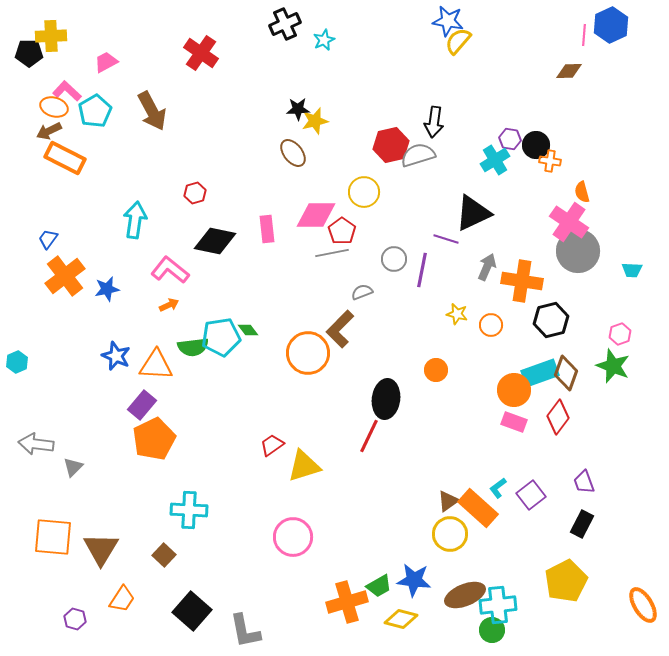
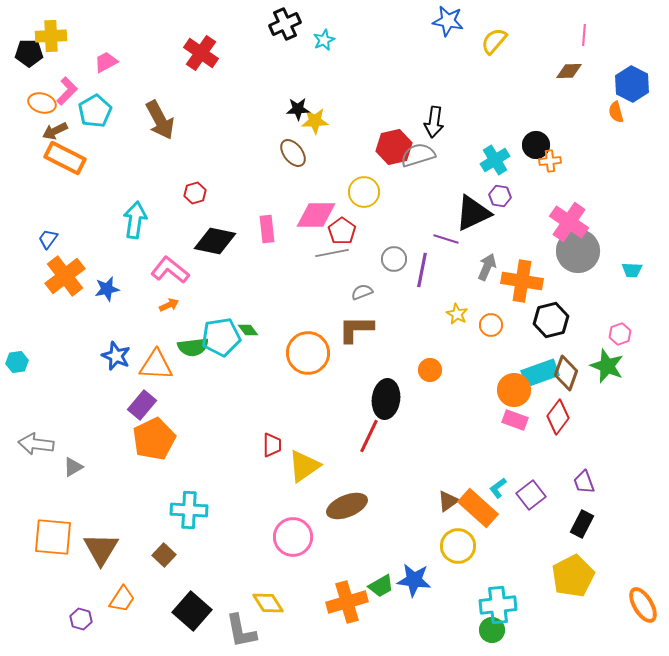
blue hexagon at (611, 25): moved 21 px right, 59 px down; rotated 8 degrees counterclockwise
yellow semicircle at (458, 41): moved 36 px right
pink L-shape at (67, 91): rotated 92 degrees clockwise
orange ellipse at (54, 107): moved 12 px left, 4 px up
brown arrow at (152, 111): moved 8 px right, 9 px down
yellow star at (315, 121): rotated 12 degrees clockwise
brown arrow at (49, 131): moved 6 px right
purple hexagon at (510, 139): moved 10 px left, 57 px down
red hexagon at (391, 145): moved 3 px right, 2 px down
orange cross at (550, 161): rotated 15 degrees counterclockwise
orange semicircle at (582, 192): moved 34 px right, 80 px up
yellow star at (457, 314): rotated 15 degrees clockwise
brown L-shape at (340, 329): moved 16 px right; rotated 45 degrees clockwise
cyan hexagon at (17, 362): rotated 15 degrees clockwise
green star at (613, 366): moved 6 px left
orange circle at (436, 370): moved 6 px left
pink rectangle at (514, 422): moved 1 px right, 2 px up
red trapezoid at (272, 445): rotated 125 degrees clockwise
yellow triangle at (304, 466): rotated 18 degrees counterclockwise
gray triangle at (73, 467): rotated 15 degrees clockwise
yellow circle at (450, 534): moved 8 px right, 12 px down
yellow pentagon at (566, 581): moved 7 px right, 5 px up
green trapezoid at (379, 586): moved 2 px right
brown ellipse at (465, 595): moved 118 px left, 89 px up
purple hexagon at (75, 619): moved 6 px right
yellow diamond at (401, 619): moved 133 px left, 16 px up; rotated 44 degrees clockwise
gray L-shape at (245, 631): moved 4 px left
